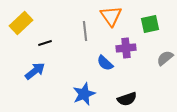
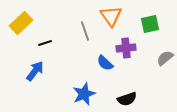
gray line: rotated 12 degrees counterclockwise
blue arrow: rotated 15 degrees counterclockwise
